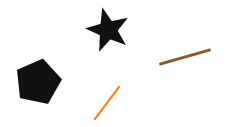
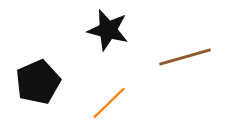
black star: rotated 9 degrees counterclockwise
orange line: moved 2 px right; rotated 9 degrees clockwise
